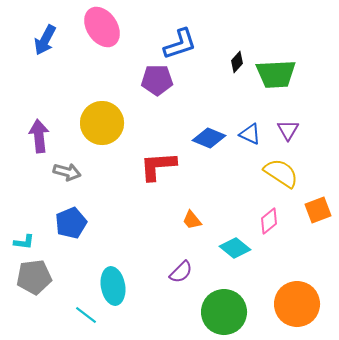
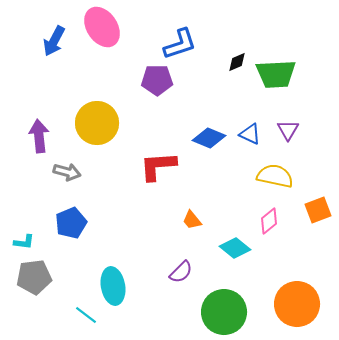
blue arrow: moved 9 px right, 1 px down
black diamond: rotated 25 degrees clockwise
yellow circle: moved 5 px left
yellow semicircle: moved 6 px left, 3 px down; rotated 21 degrees counterclockwise
